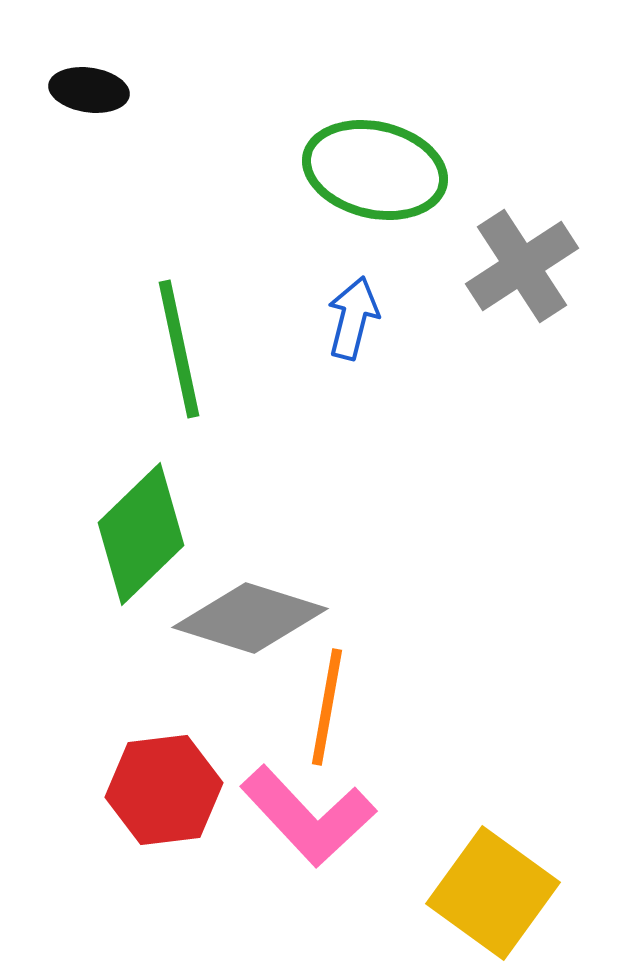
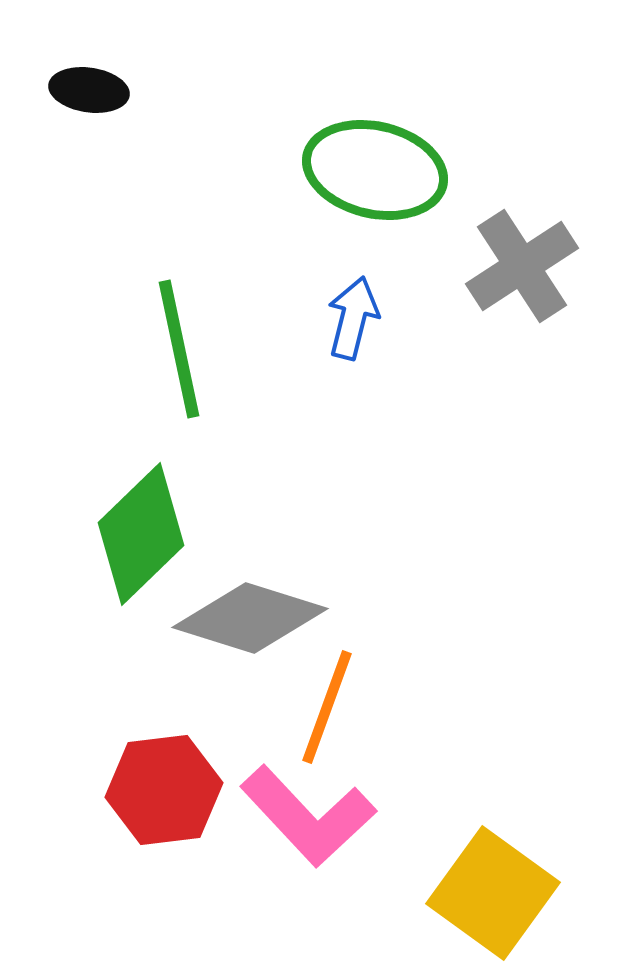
orange line: rotated 10 degrees clockwise
